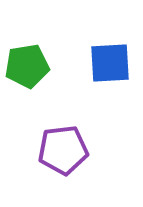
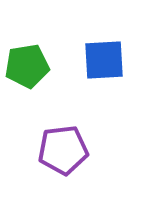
blue square: moved 6 px left, 3 px up
